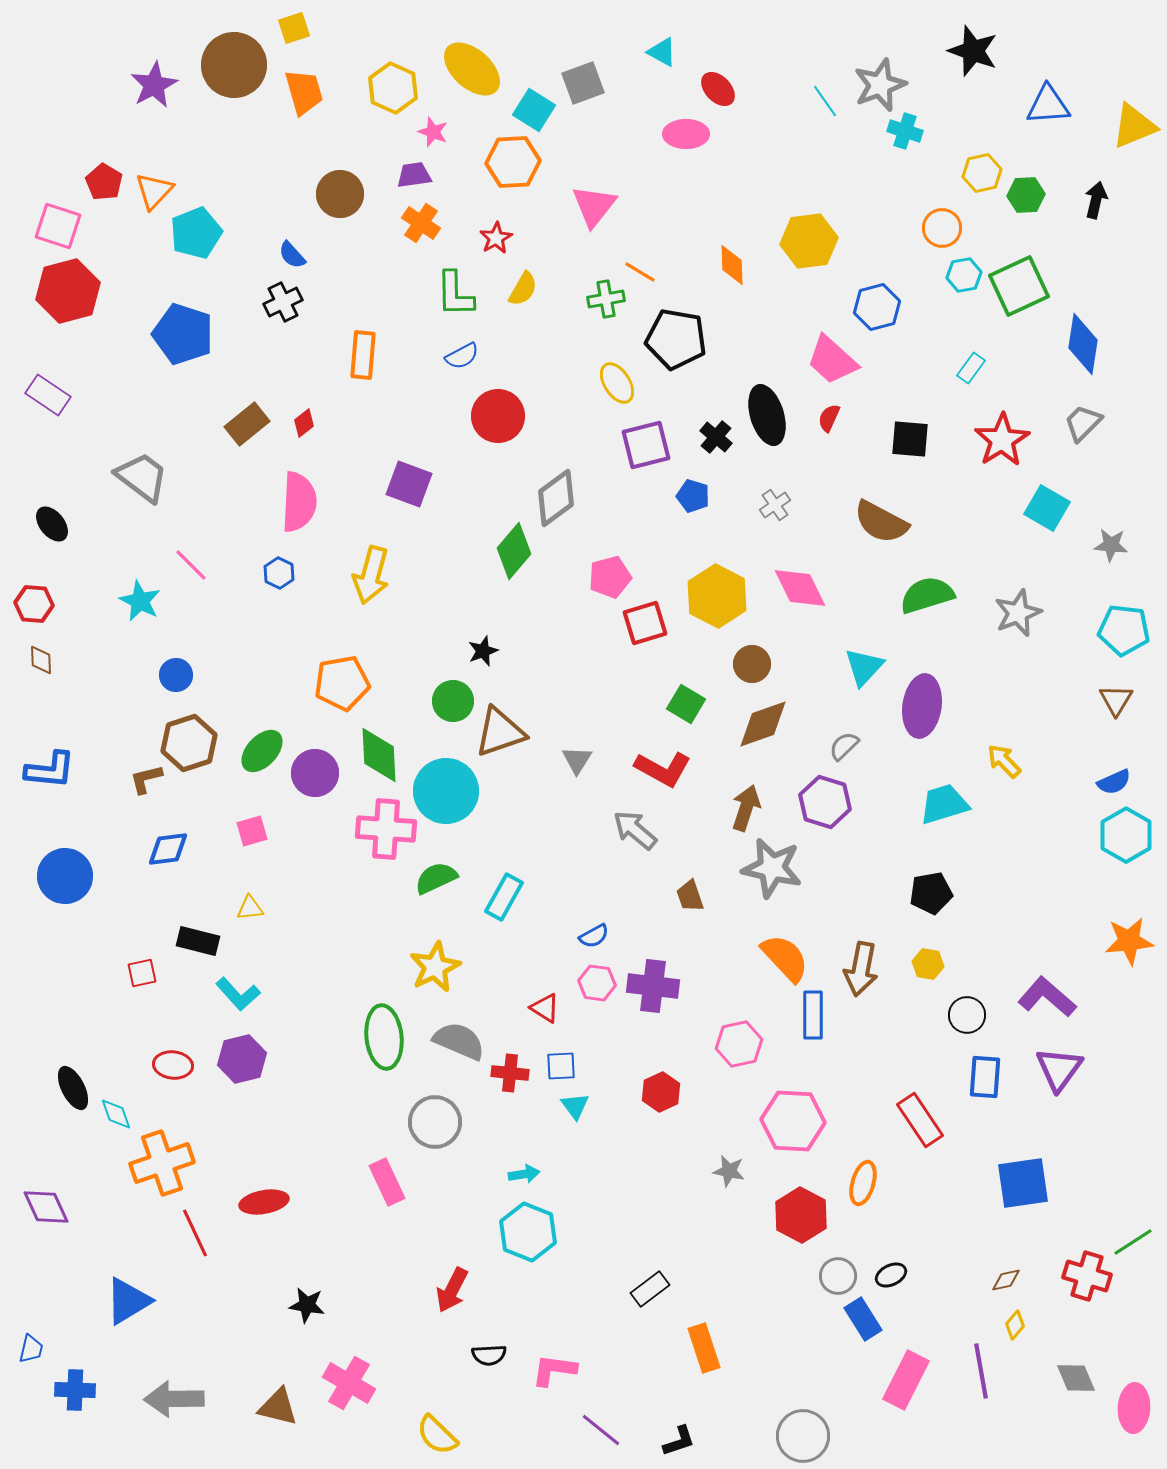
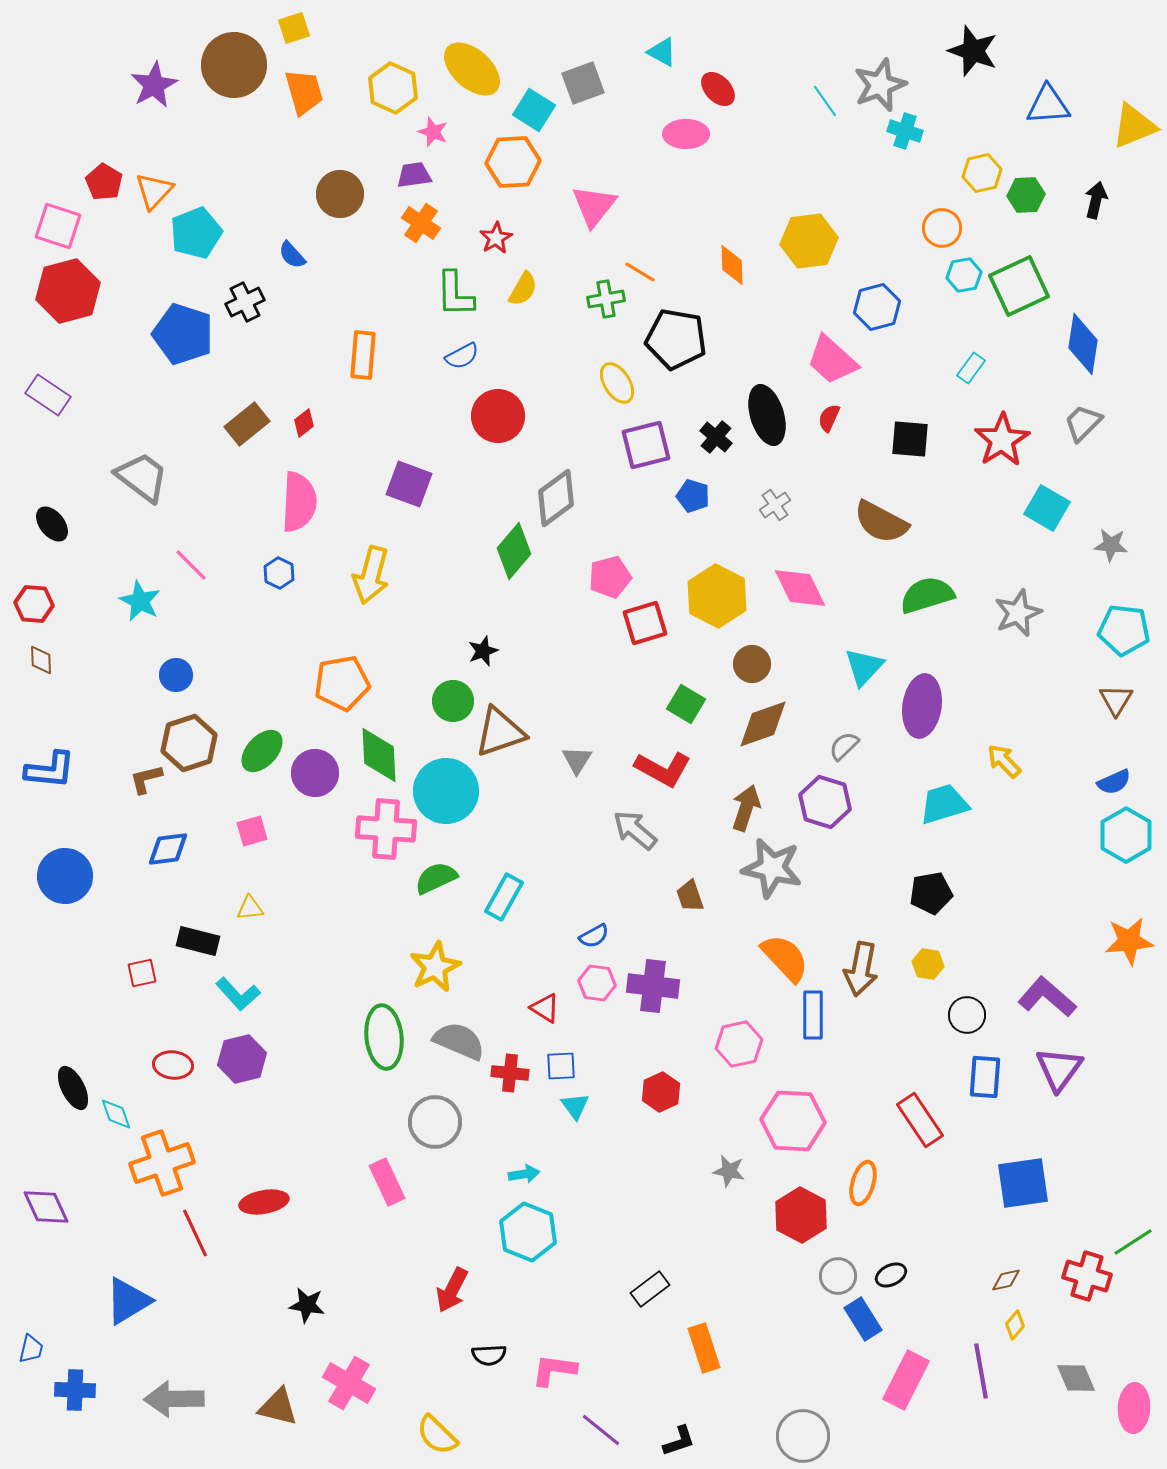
black cross at (283, 302): moved 38 px left
